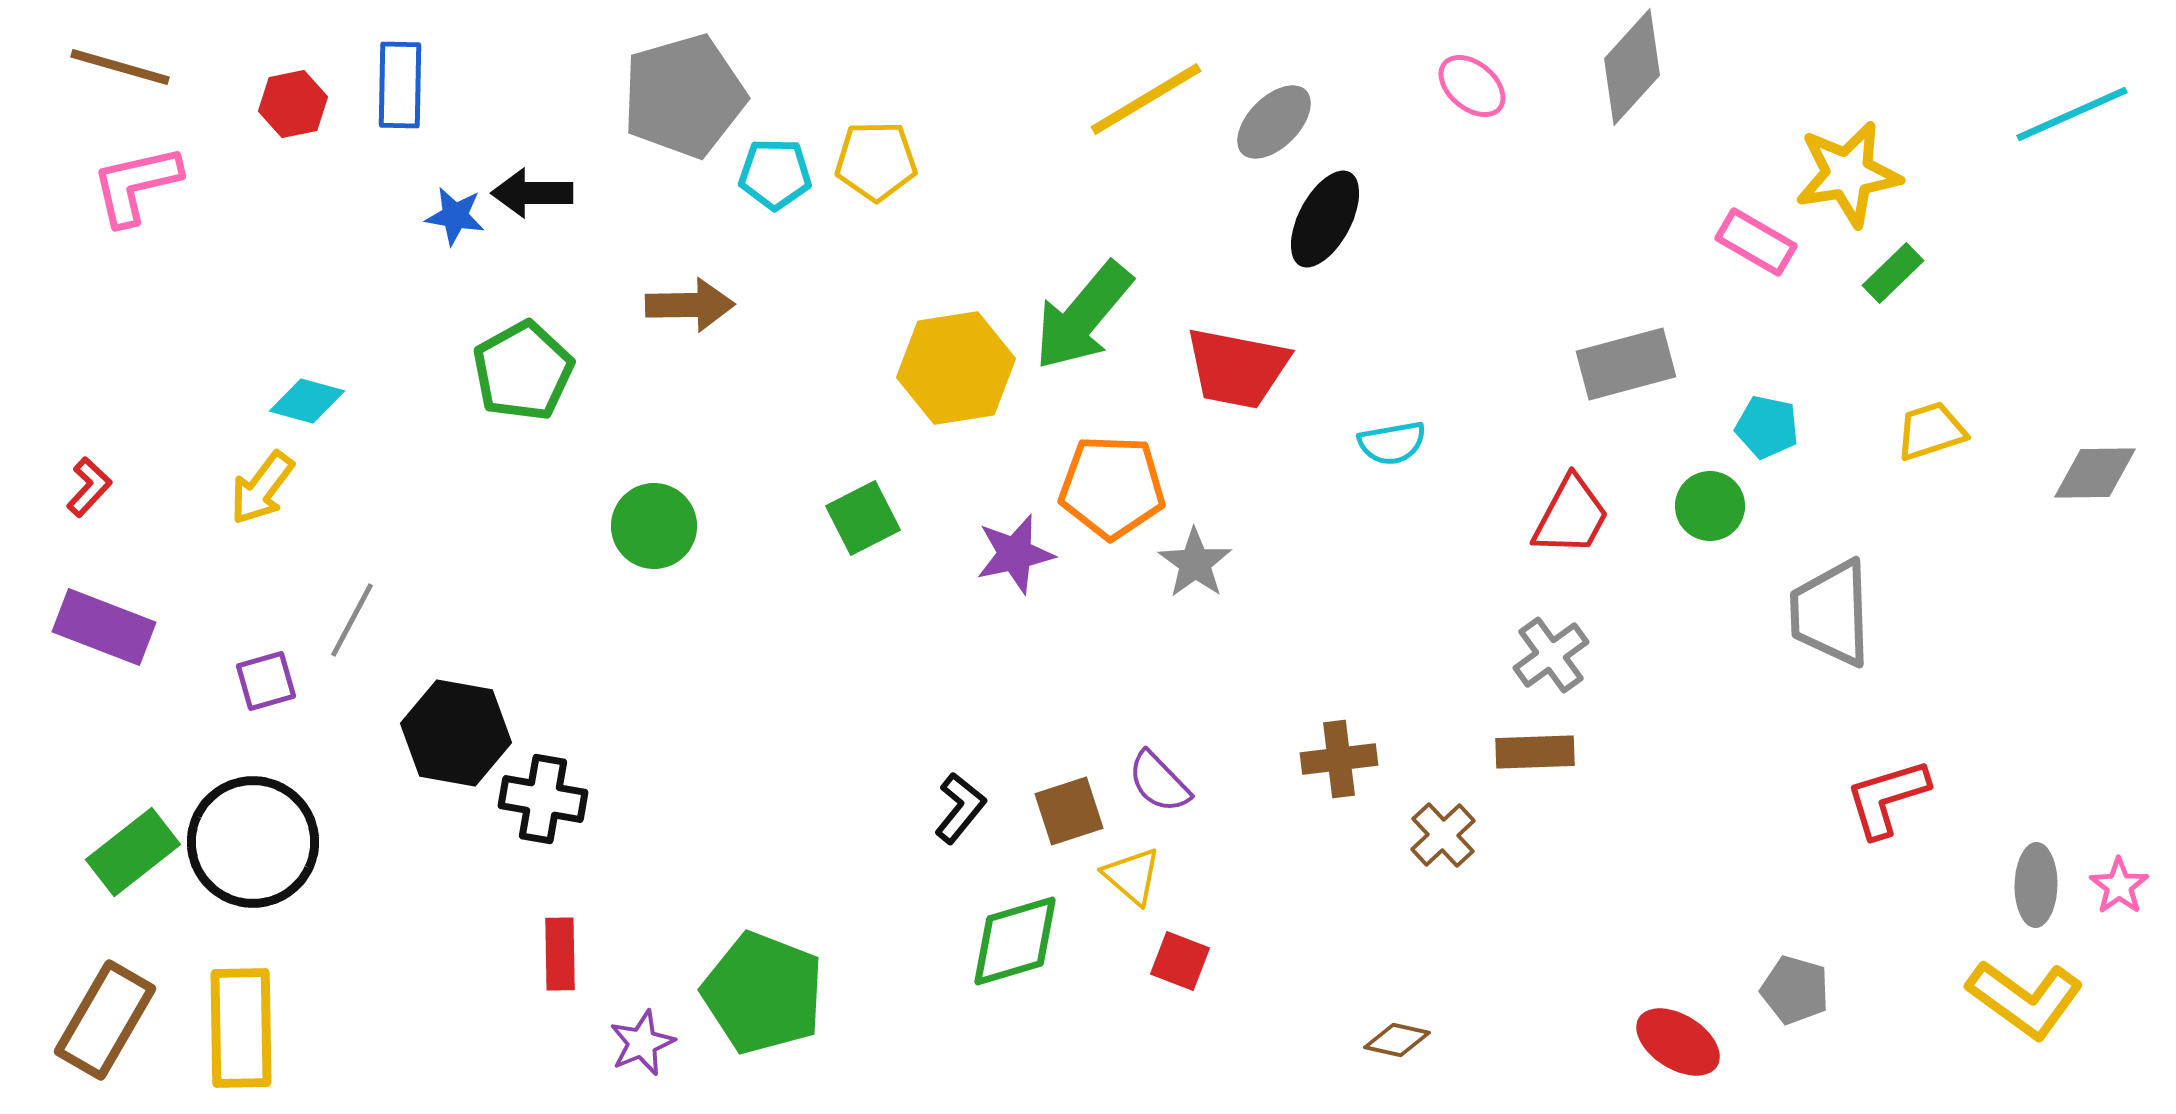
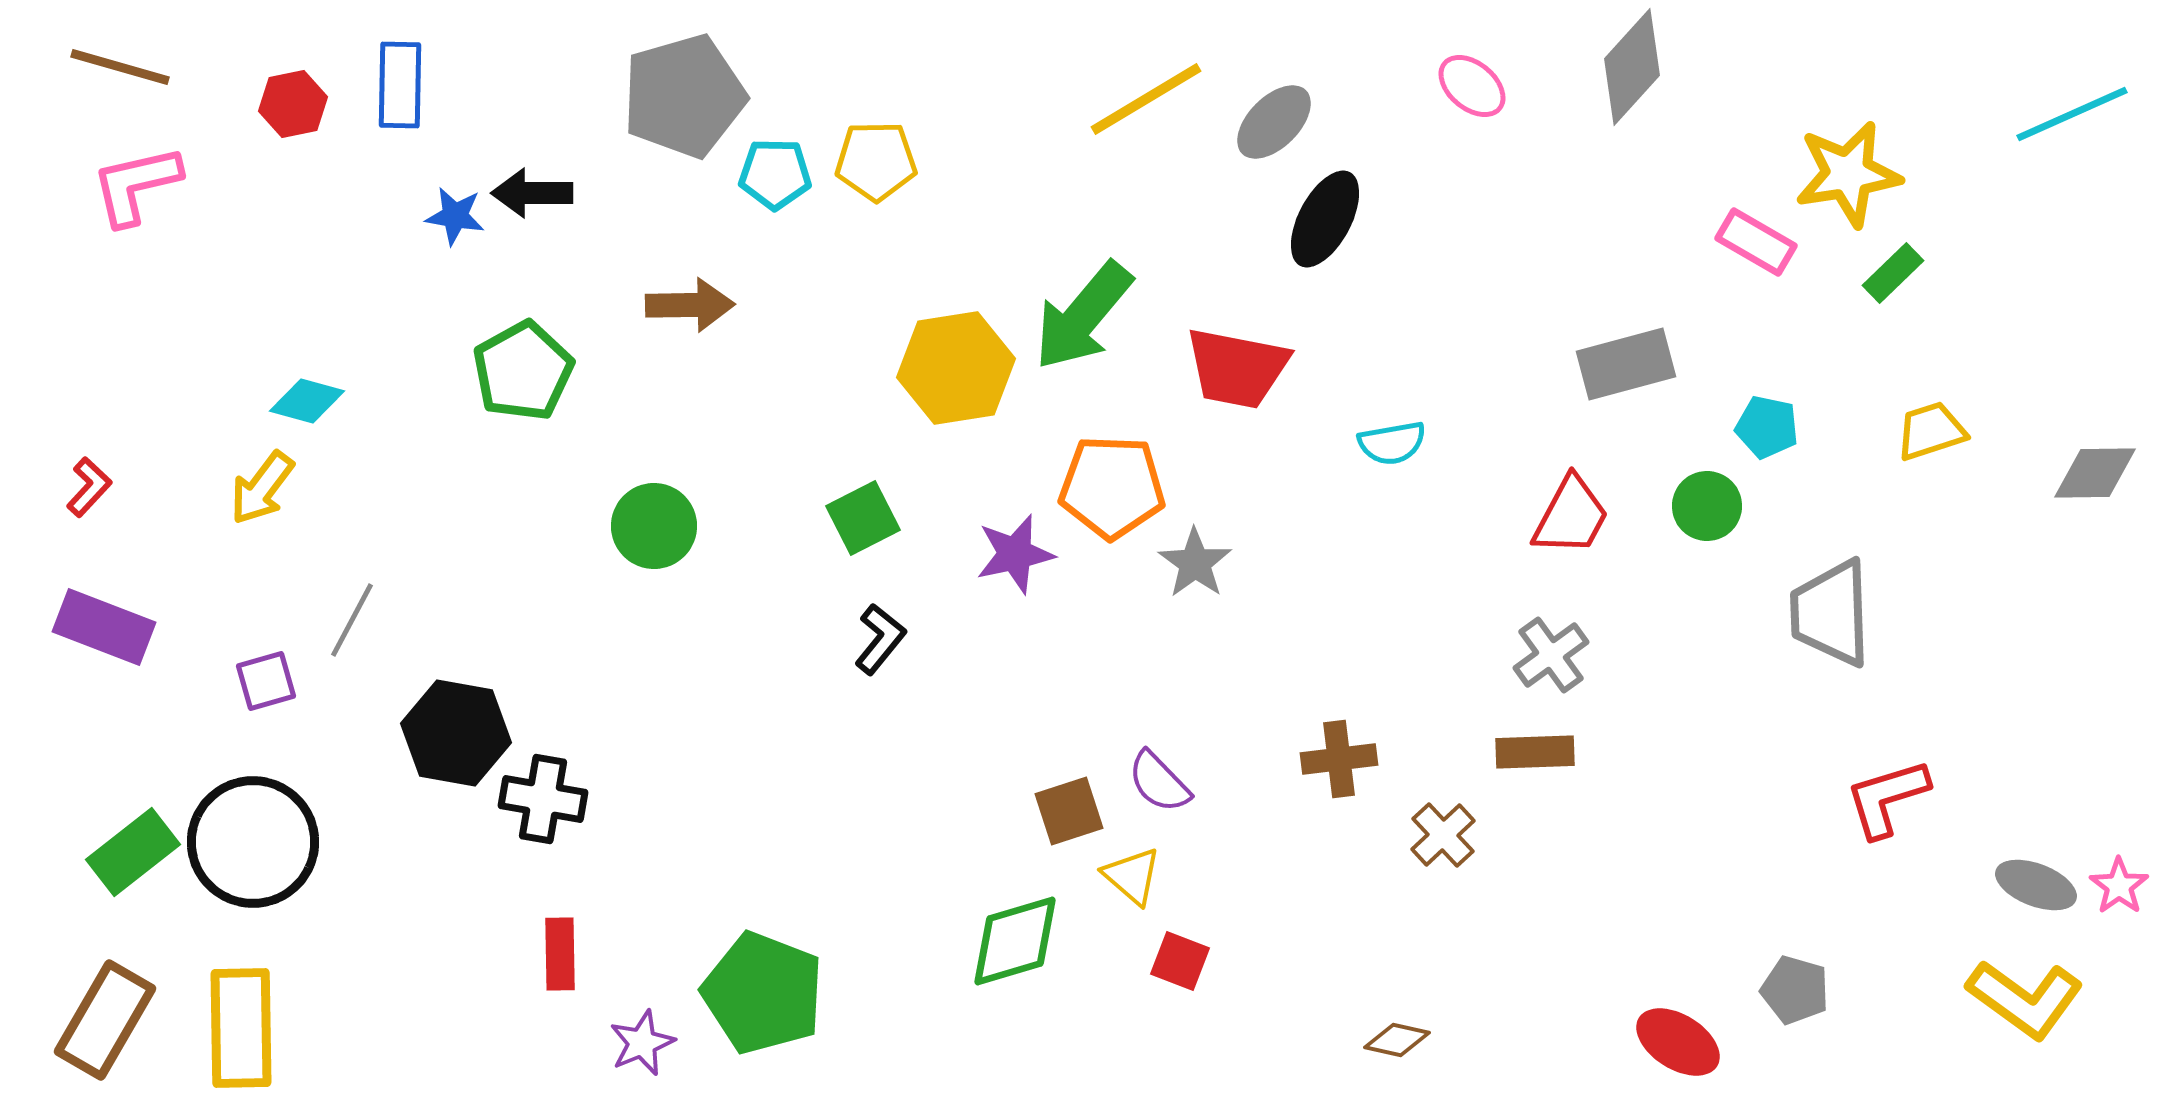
green circle at (1710, 506): moved 3 px left
black L-shape at (960, 808): moved 80 px left, 169 px up
gray ellipse at (2036, 885): rotated 70 degrees counterclockwise
